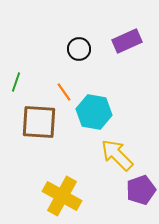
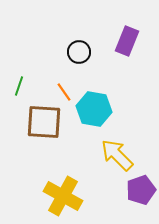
purple rectangle: rotated 44 degrees counterclockwise
black circle: moved 3 px down
green line: moved 3 px right, 4 px down
cyan hexagon: moved 3 px up
brown square: moved 5 px right
yellow cross: moved 1 px right
